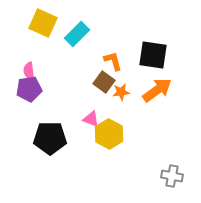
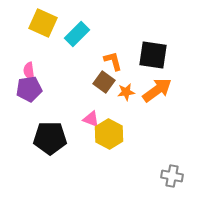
orange star: moved 5 px right
